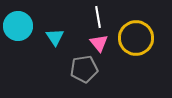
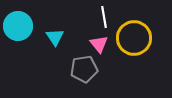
white line: moved 6 px right
yellow circle: moved 2 px left
pink triangle: moved 1 px down
